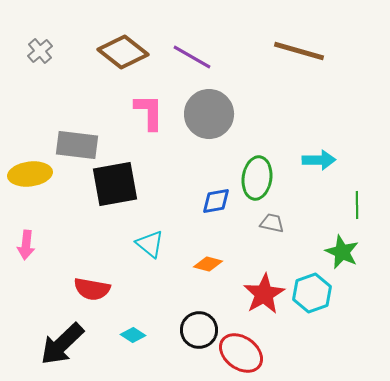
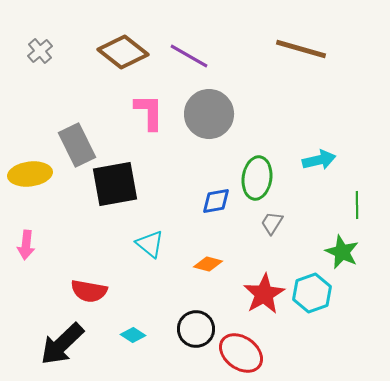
brown line: moved 2 px right, 2 px up
purple line: moved 3 px left, 1 px up
gray rectangle: rotated 57 degrees clockwise
cyan arrow: rotated 12 degrees counterclockwise
gray trapezoid: rotated 70 degrees counterclockwise
red semicircle: moved 3 px left, 2 px down
black circle: moved 3 px left, 1 px up
